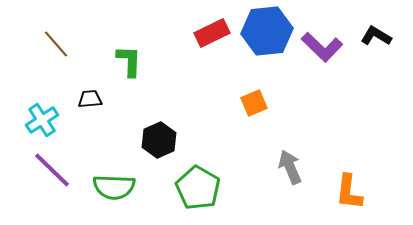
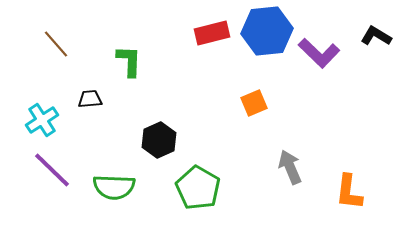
red rectangle: rotated 12 degrees clockwise
purple L-shape: moved 3 px left, 6 px down
